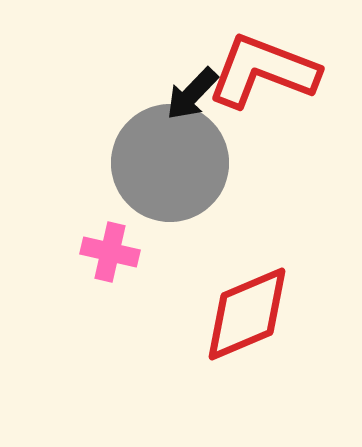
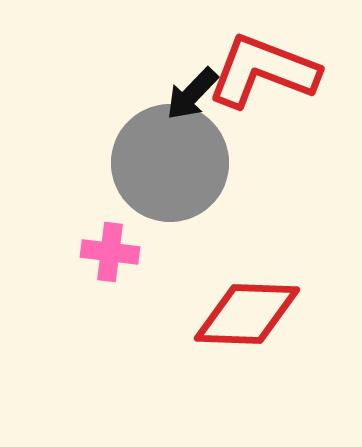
pink cross: rotated 6 degrees counterclockwise
red diamond: rotated 25 degrees clockwise
